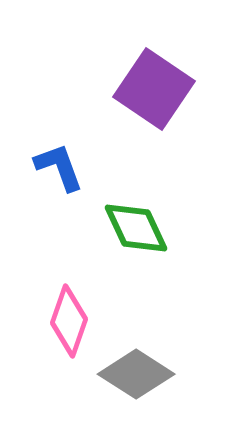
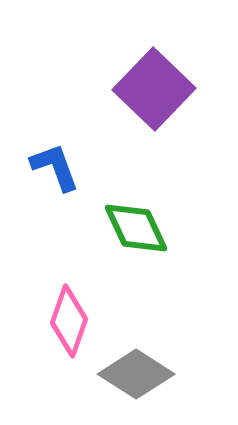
purple square: rotated 10 degrees clockwise
blue L-shape: moved 4 px left
